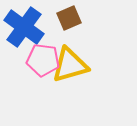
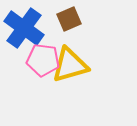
brown square: moved 1 px down
blue cross: moved 1 px down
